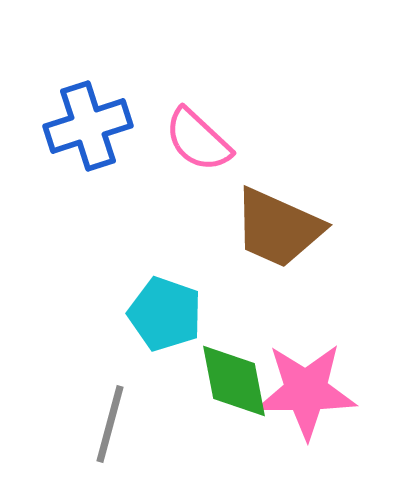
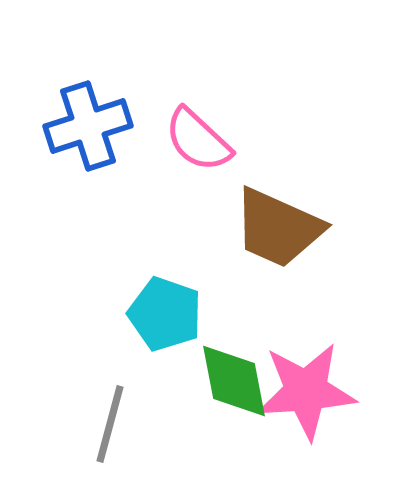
pink star: rotated 4 degrees counterclockwise
